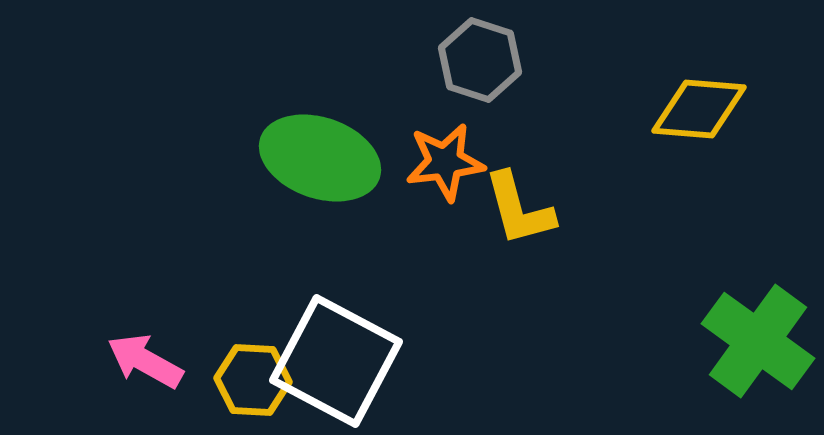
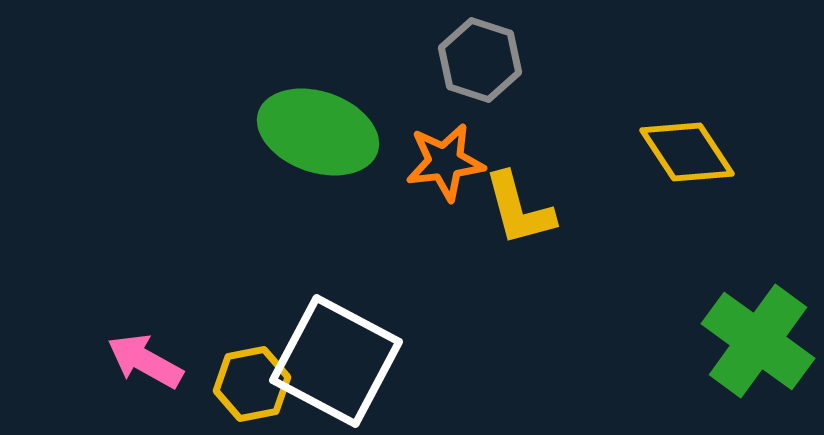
yellow diamond: moved 12 px left, 43 px down; rotated 52 degrees clockwise
green ellipse: moved 2 px left, 26 px up
yellow hexagon: moved 1 px left, 4 px down; rotated 14 degrees counterclockwise
